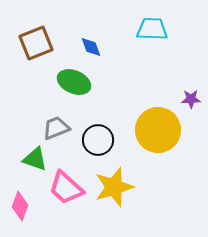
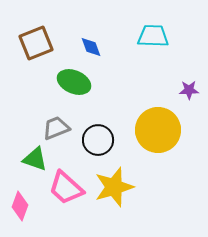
cyan trapezoid: moved 1 px right, 7 px down
purple star: moved 2 px left, 9 px up
